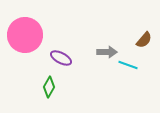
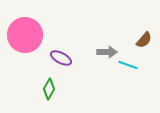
green diamond: moved 2 px down
